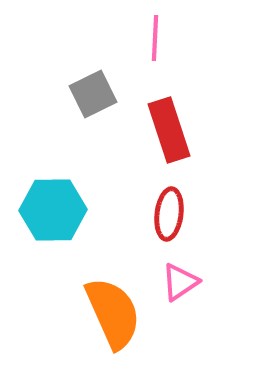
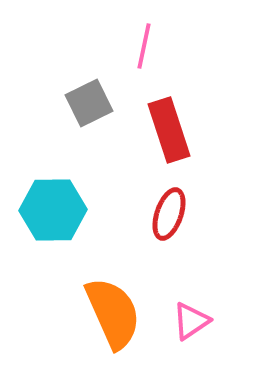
pink line: moved 11 px left, 8 px down; rotated 9 degrees clockwise
gray square: moved 4 px left, 9 px down
red ellipse: rotated 12 degrees clockwise
pink triangle: moved 11 px right, 39 px down
